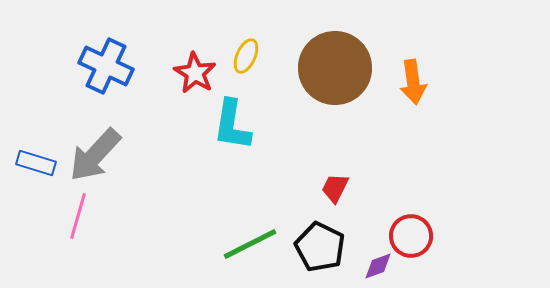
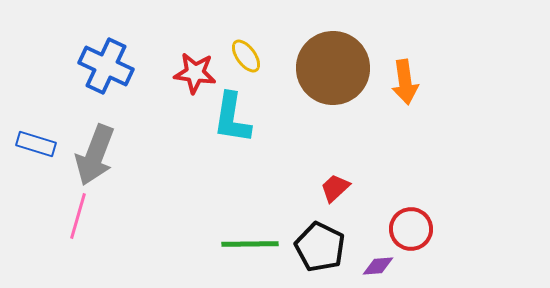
yellow ellipse: rotated 60 degrees counterclockwise
brown circle: moved 2 px left
red star: rotated 24 degrees counterclockwise
orange arrow: moved 8 px left
cyan L-shape: moved 7 px up
gray arrow: rotated 22 degrees counterclockwise
blue rectangle: moved 19 px up
red trapezoid: rotated 20 degrees clockwise
red circle: moved 7 px up
green line: rotated 26 degrees clockwise
purple diamond: rotated 16 degrees clockwise
